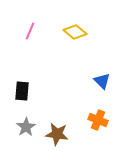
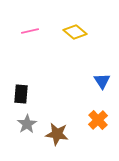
pink line: rotated 54 degrees clockwise
blue triangle: rotated 12 degrees clockwise
black rectangle: moved 1 px left, 3 px down
orange cross: rotated 24 degrees clockwise
gray star: moved 1 px right, 3 px up
